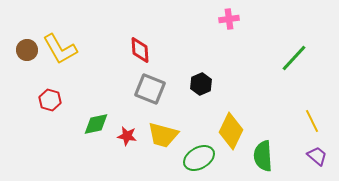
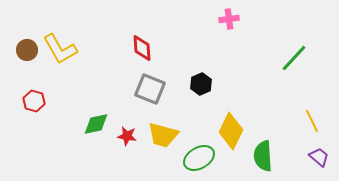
red diamond: moved 2 px right, 2 px up
red hexagon: moved 16 px left, 1 px down
purple trapezoid: moved 2 px right, 1 px down
